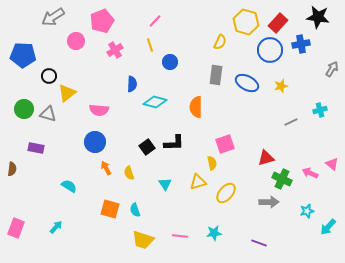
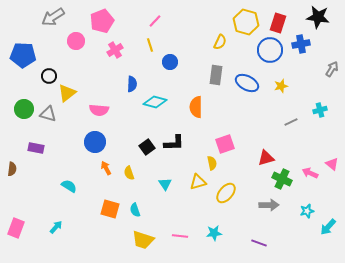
red rectangle at (278, 23): rotated 24 degrees counterclockwise
gray arrow at (269, 202): moved 3 px down
